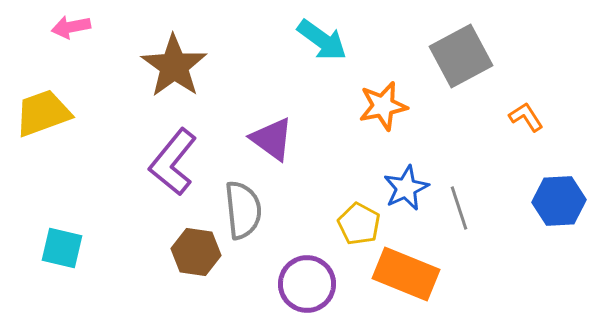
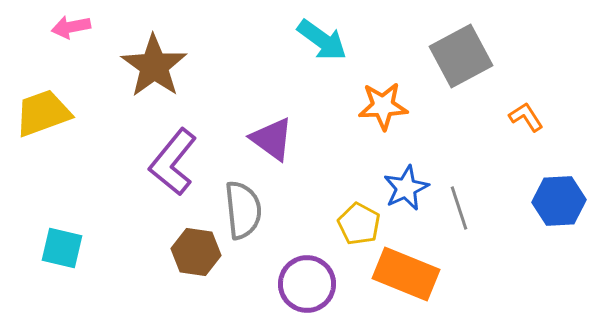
brown star: moved 20 px left
orange star: rotated 9 degrees clockwise
